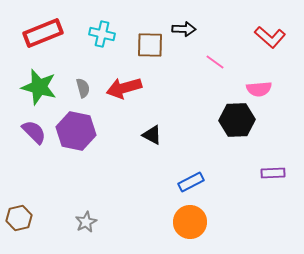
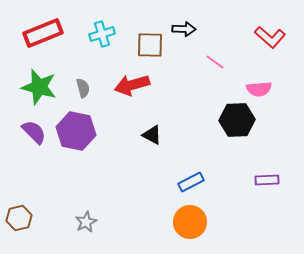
cyan cross: rotated 30 degrees counterclockwise
red arrow: moved 8 px right, 3 px up
purple rectangle: moved 6 px left, 7 px down
